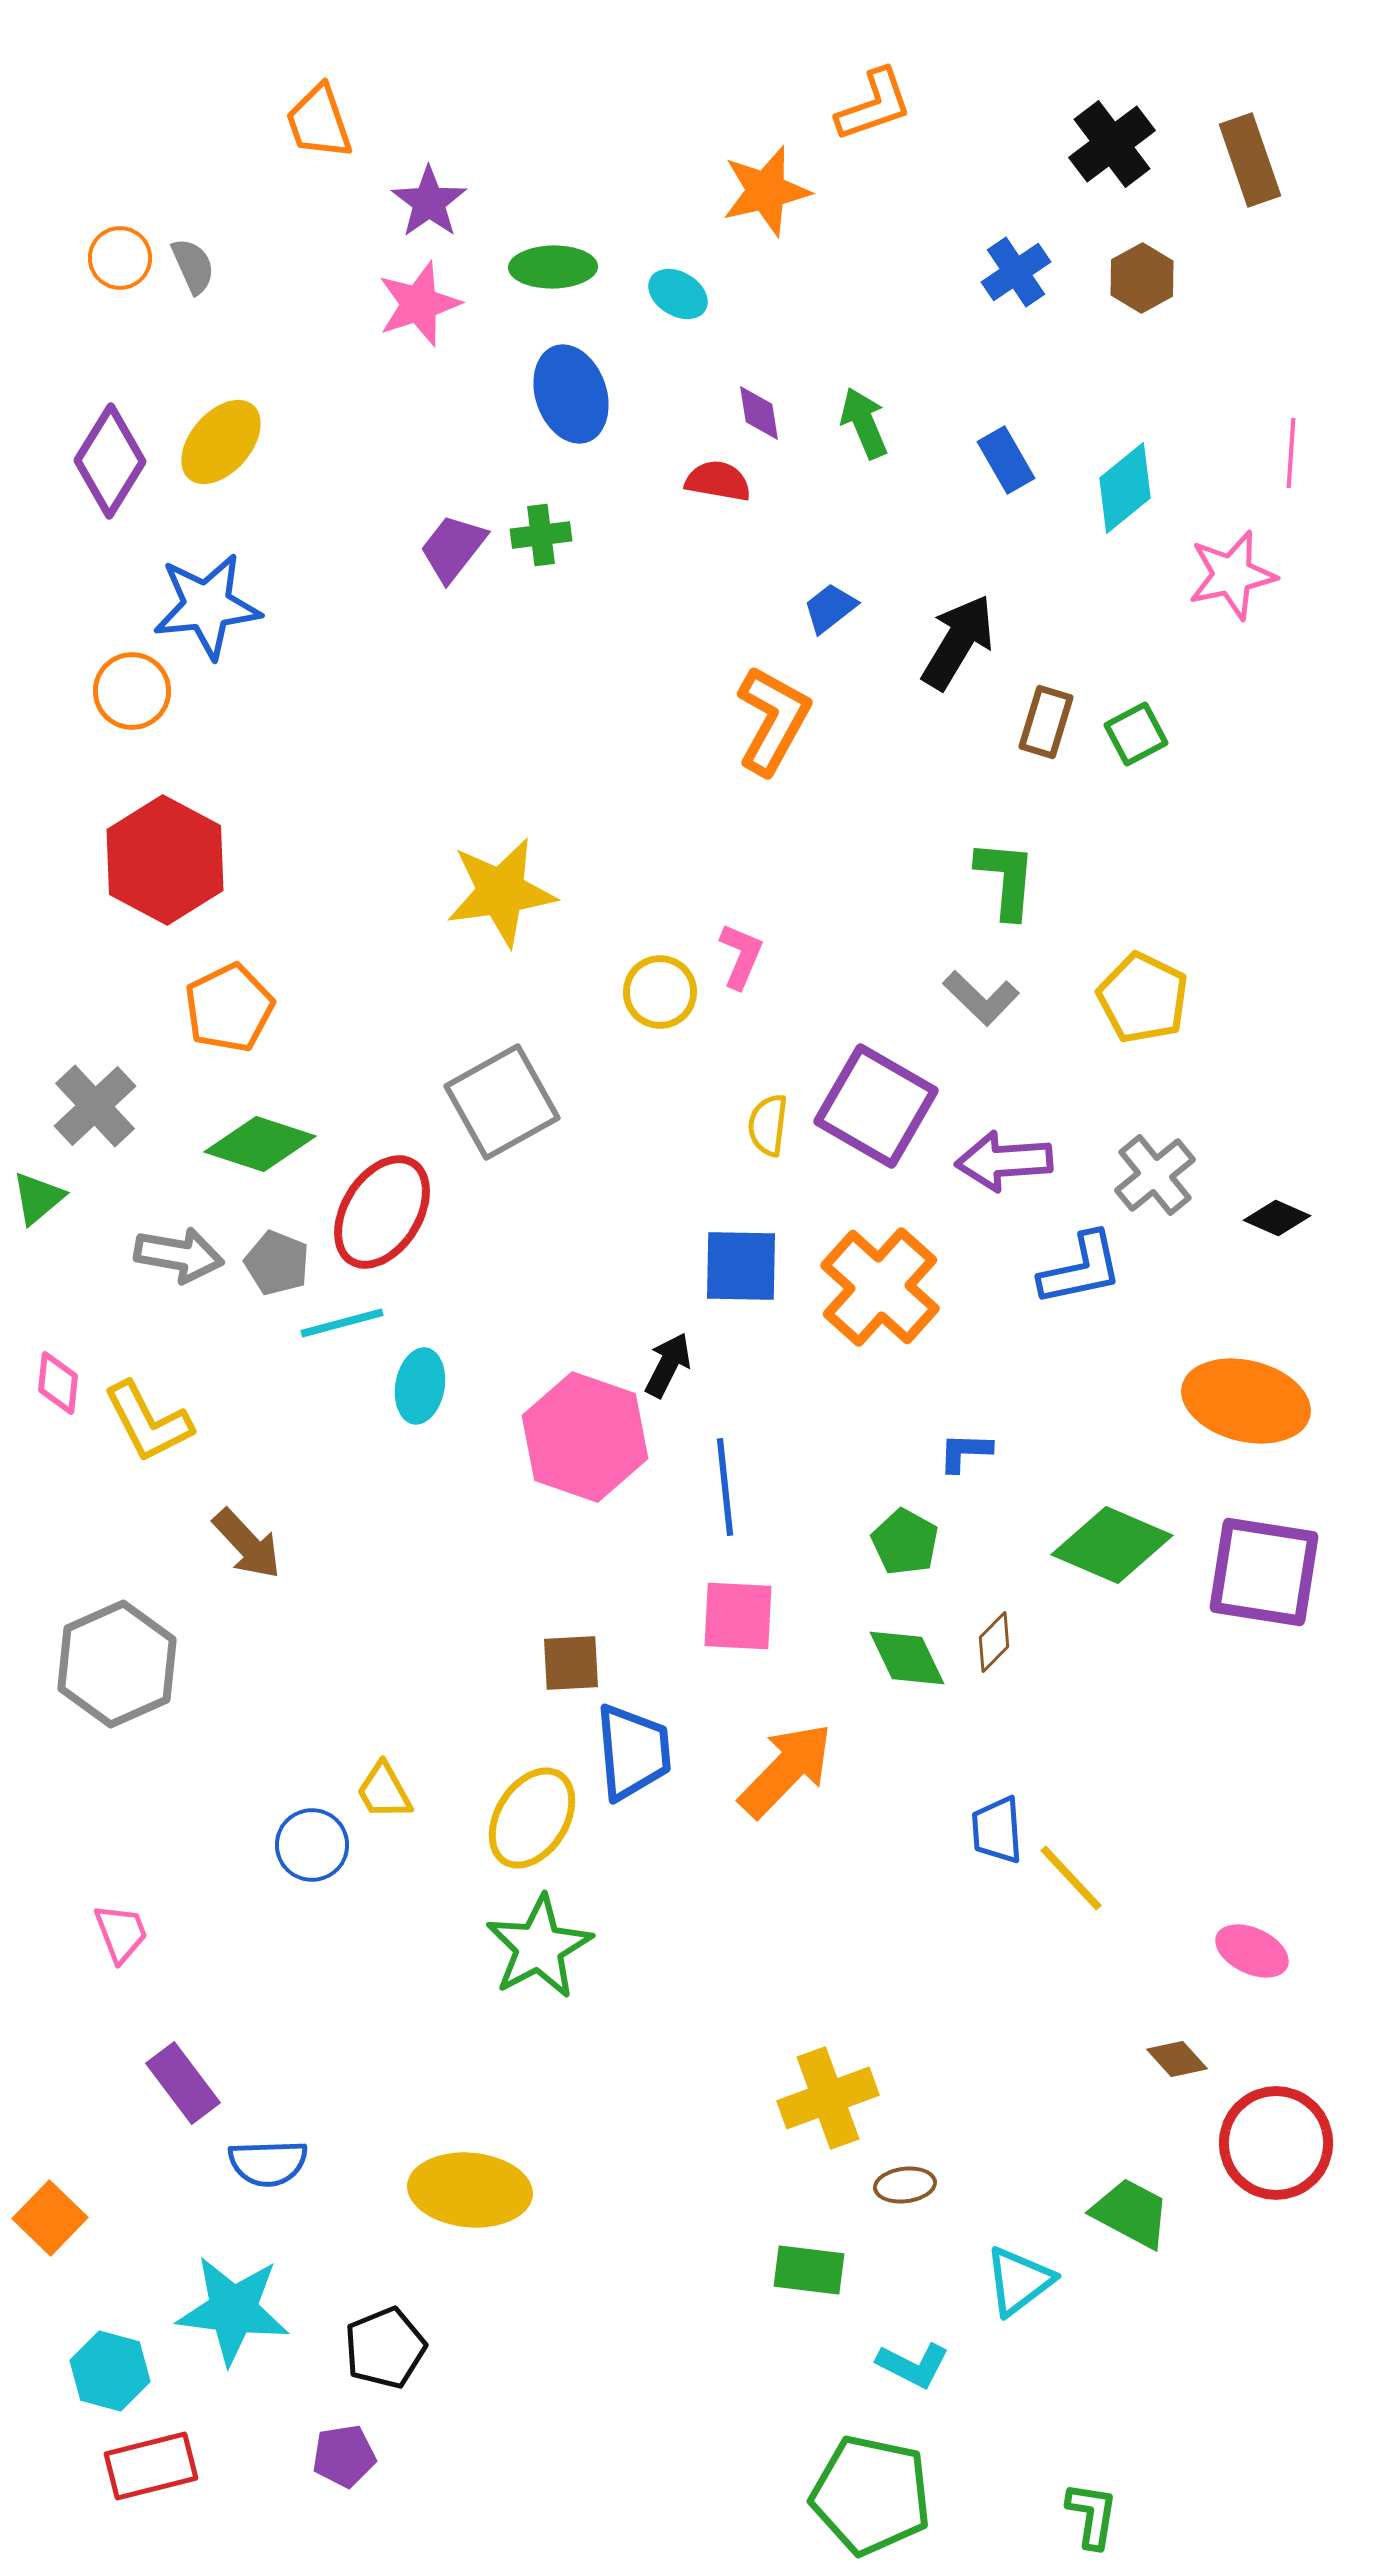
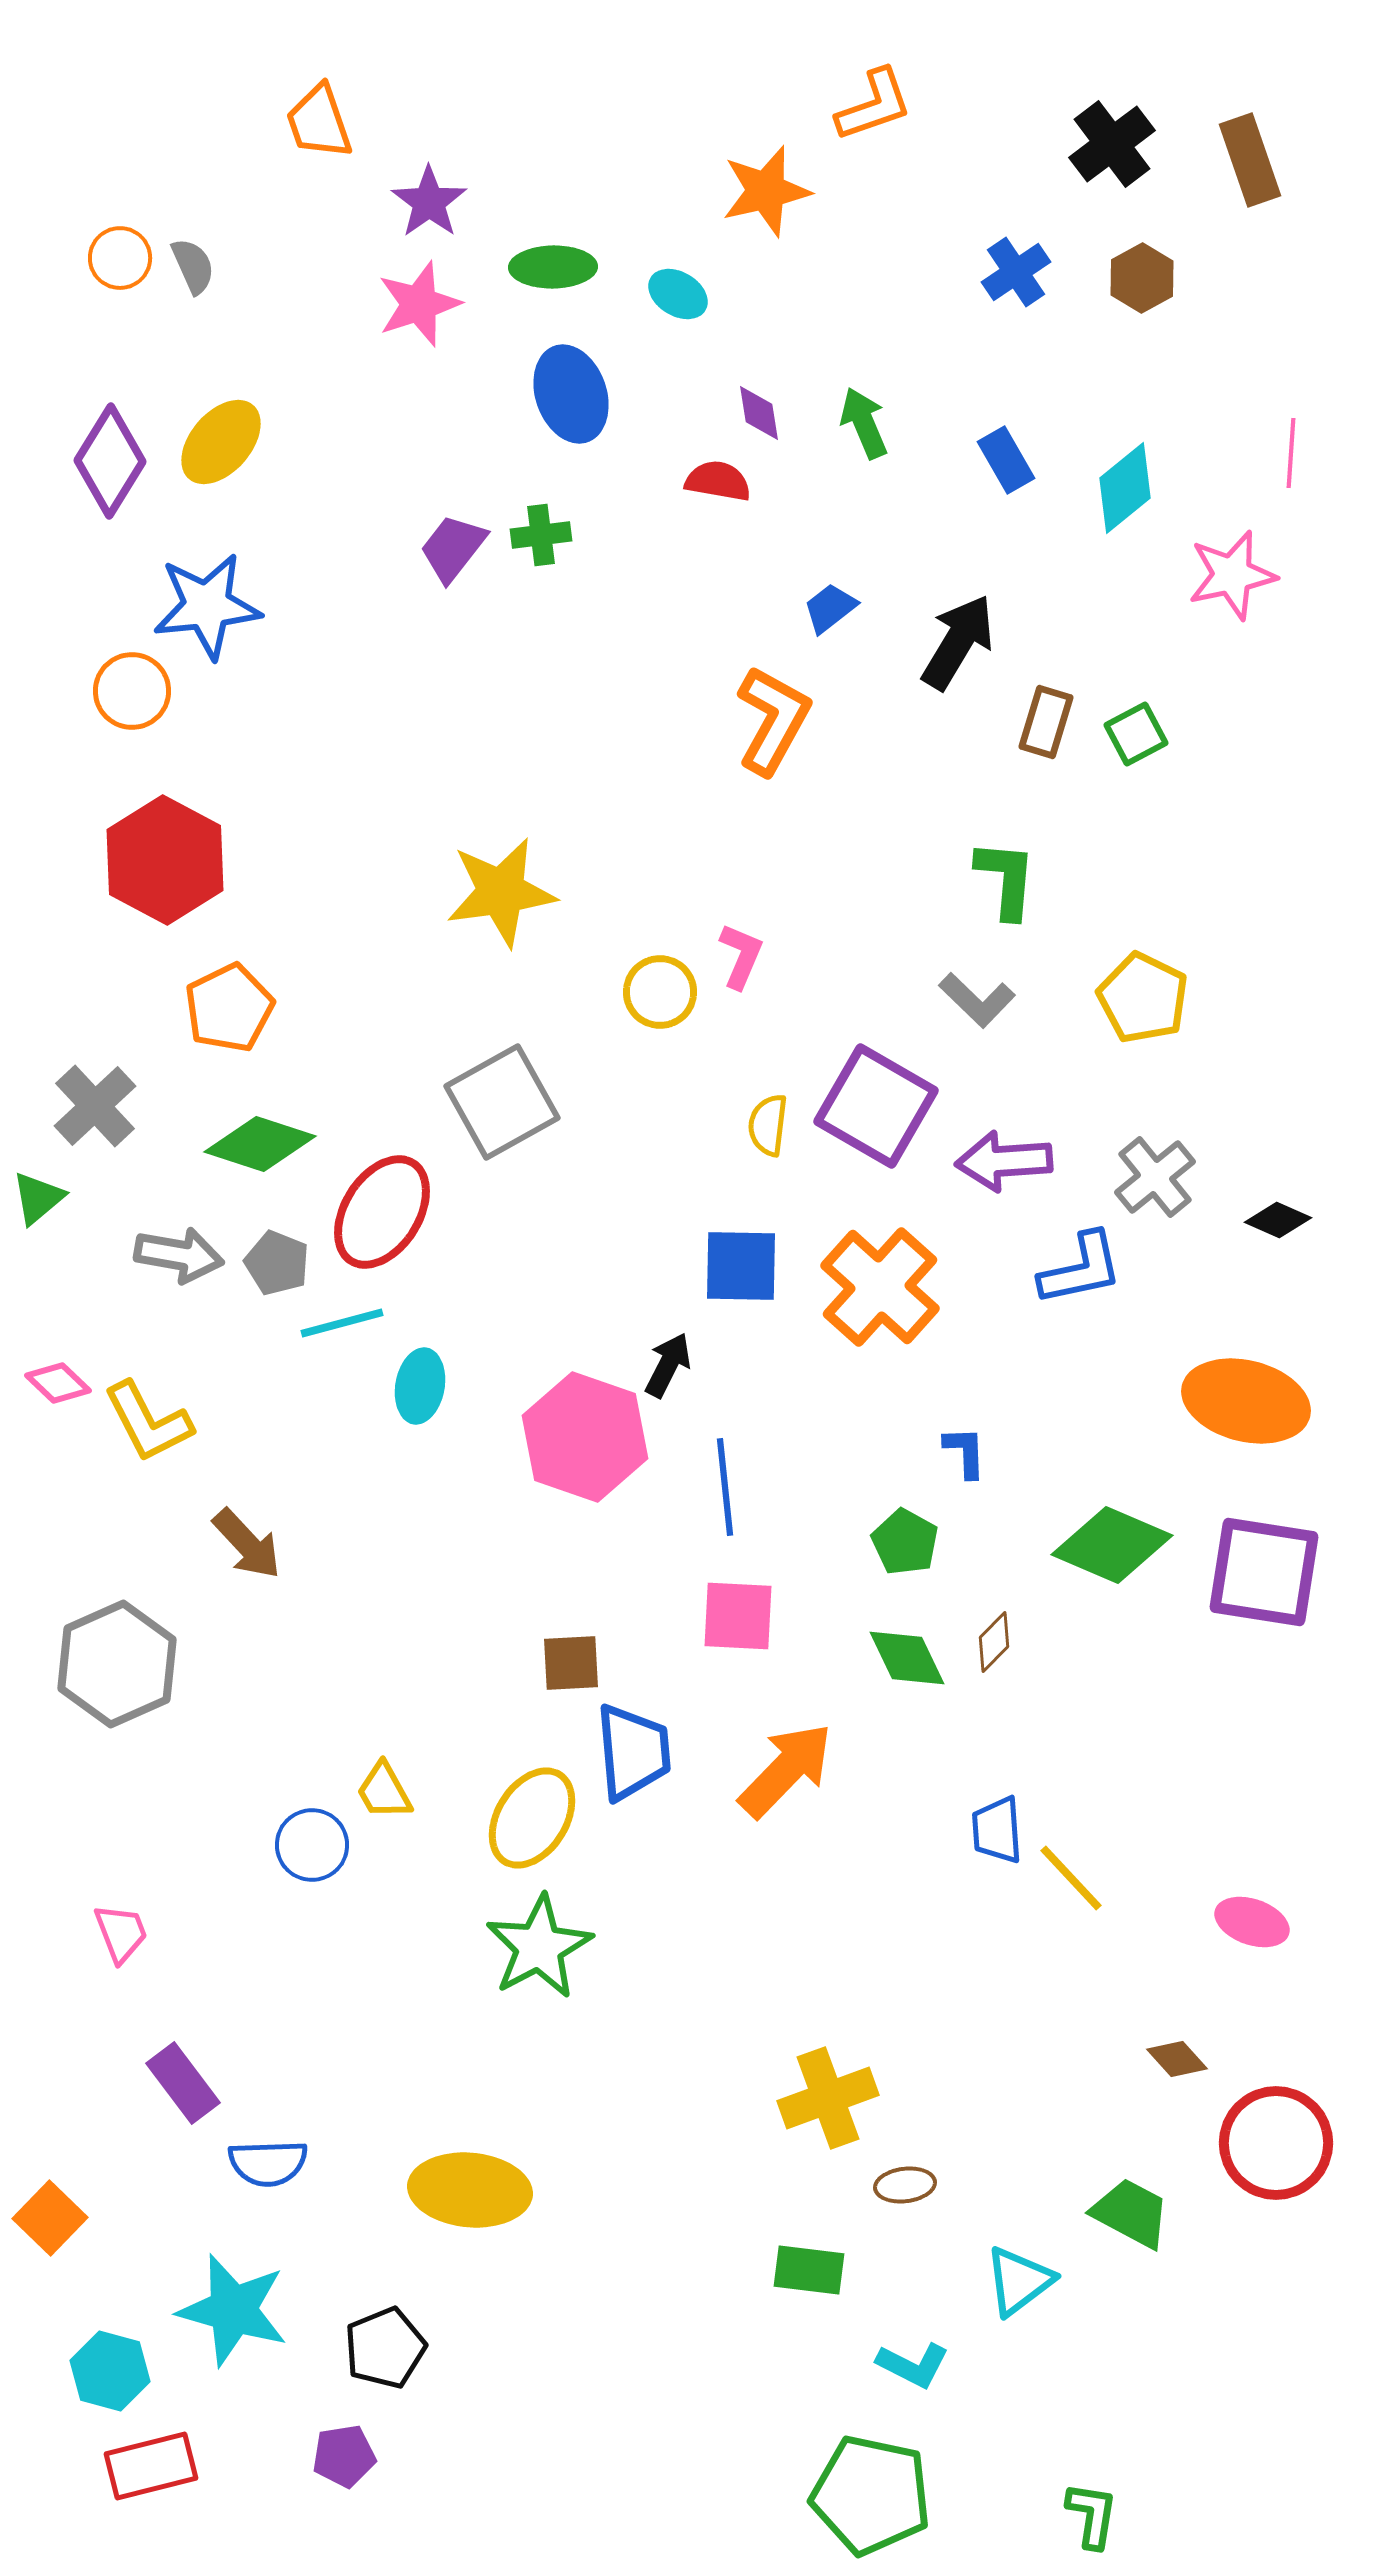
gray L-shape at (981, 998): moved 4 px left, 2 px down
gray cross at (1155, 1175): moved 2 px down
black diamond at (1277, 1218): moved 1 px right, 2 px down
pink diamond at (58, 1383): rotated 52 degrees counterclockwise
blue L-shape at (965, 1452): rotated 86 degrees clockwise
pink ellipse at (1252, 1951): moved 29 px up; rotated 6 degrees counterclockwise
cyan star at (233, 2310): rotated 9 degrees clockwise
